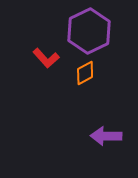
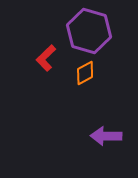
purple hexagon: rotated 18 degrees counterclockwise
red L-shape: rotated 88 degrees clockwise
